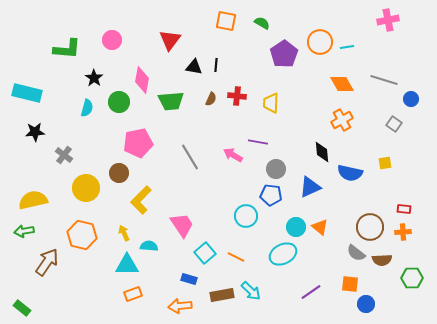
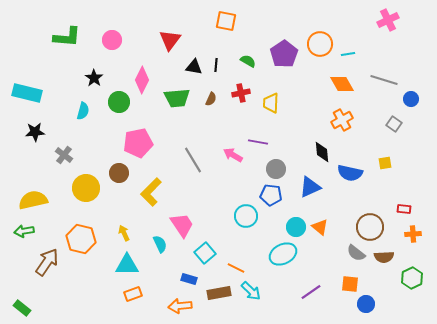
pink cross at (388, 20): rotated 15 degrees counterclockwise
green semicircle at (262, 23): moved 14 px left, 38 px down
orange circle at (320, 42): moved 2 px down
cyan line at (347, 47): moved 1 px right, 7 px down
green L-shape at (67, 49): moved 12 px up
pink diamond at (142, 80): rotated 16 degrees clockwise
red cross at (237, 96): moved 4 px right, 3 px up; rotated 18 degrees counterclockwise
green trapezoid at (171, 101): moved 6 px right, 3 px up
cyan semicircle at (87, 108): moved 4 px left, 3 px down
gray line at (190, 157): moved 3 px right, 3 px down
yellow L-shape at (141, 200): moved 10 px right, 8 px up
orange cross at (403, 232): moved 10 px right, 2 px down
orange hexagon at (82, 235): moved 1 px left, 4 px down
cyan semicircle at (149, 246): moved 11 px right, 2 px up; rotated 60 degrees clockwise
orange line at (236, 257): moved 11 px down
brown semicircle at (382, 260): moved 2 px right, 3 px up
green hexagon at (412, 278): rotated 25 degrees counterclockwise
brown rectangle at (222, 295): moved 3 px left, 2 px up
